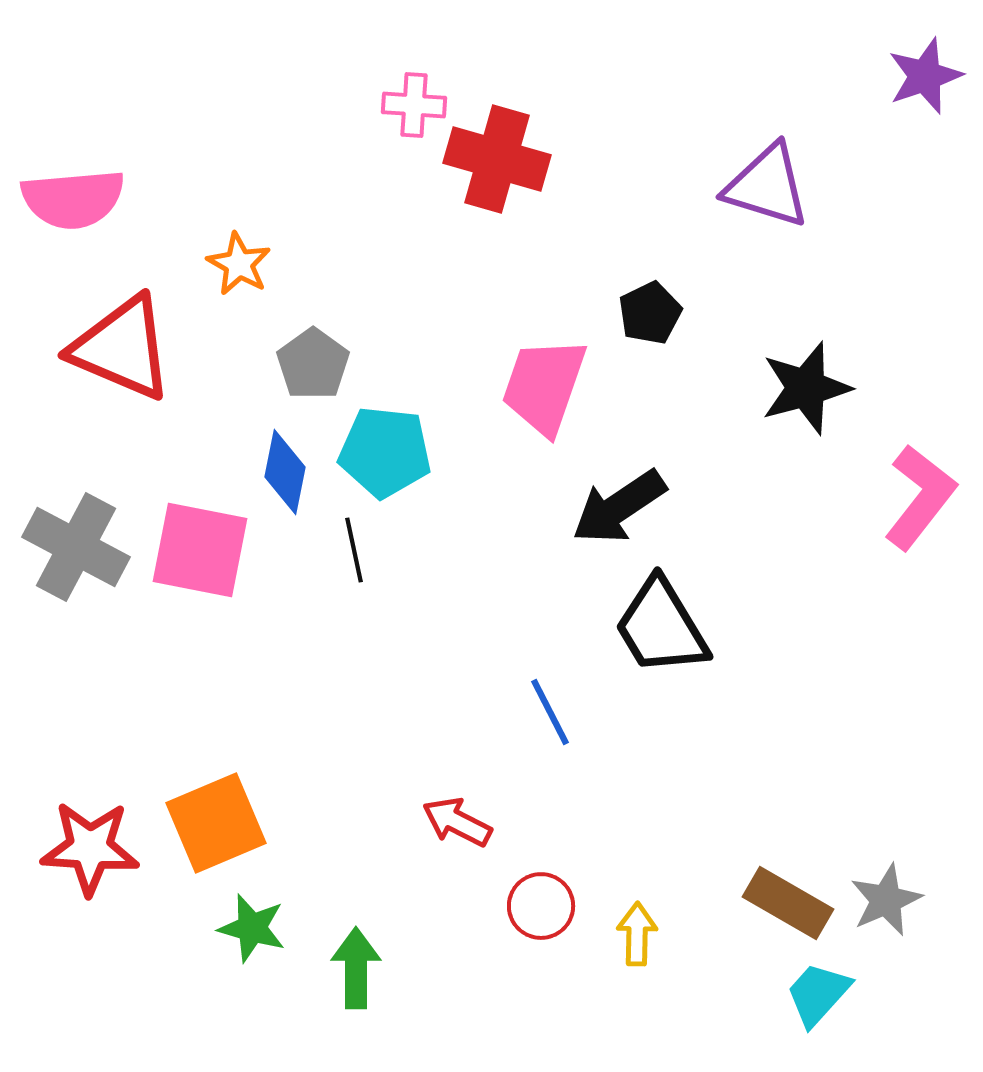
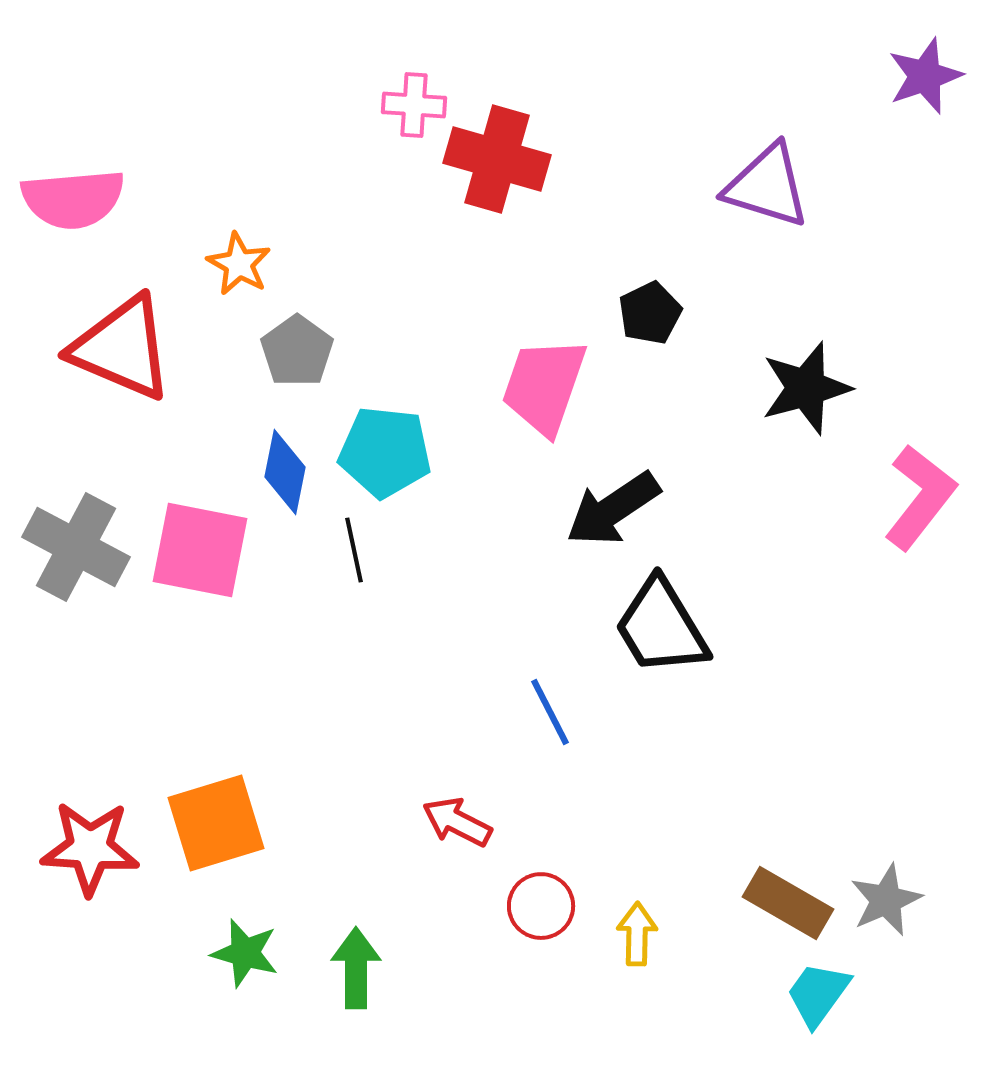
gray pentagon: moved 16 px left, 13 px up
black arrow: moved 6 px left, 2 px down
orange square: rotated 6 degrees clockwise
green star: moved 7 px left, 25 px down
cyan trapezoid: rotated 6 degrees counterclockwise
